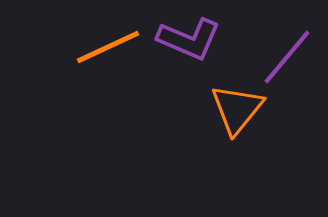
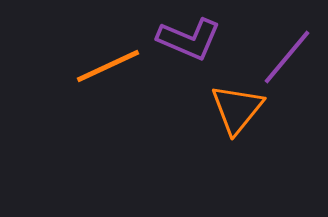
orange line: moved 19 px down
